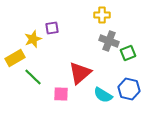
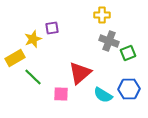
blue hexagon: rotated 15 degrees counterclockwise
